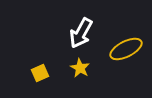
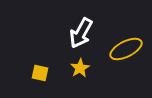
yellow star: rotated 12 degrees clockwise
yellow square: rotated 36 degrees clockwise
